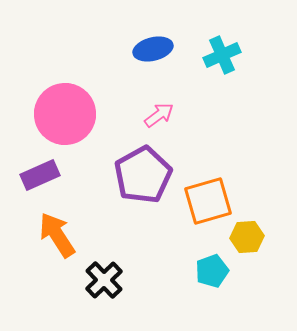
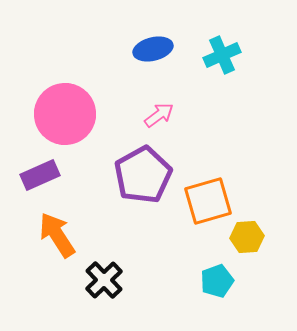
cyan pentagon: moved 5 px right, 10 px down
